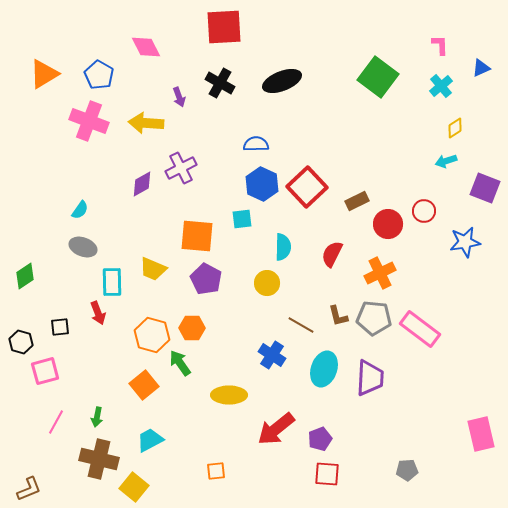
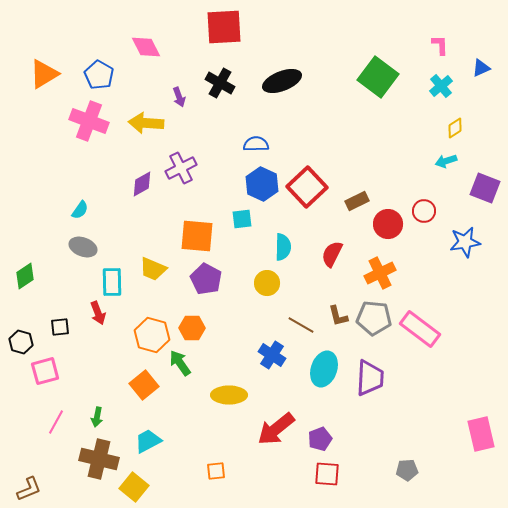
cyan trapezoid at (150, 440): moved 2 px left, 1 px down
